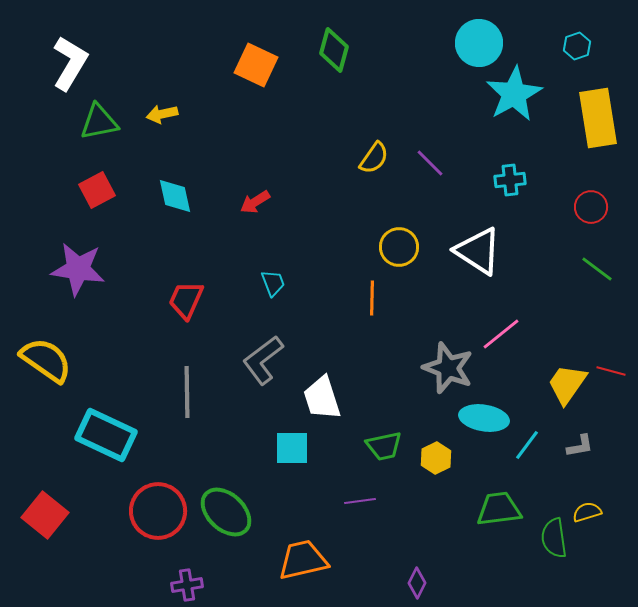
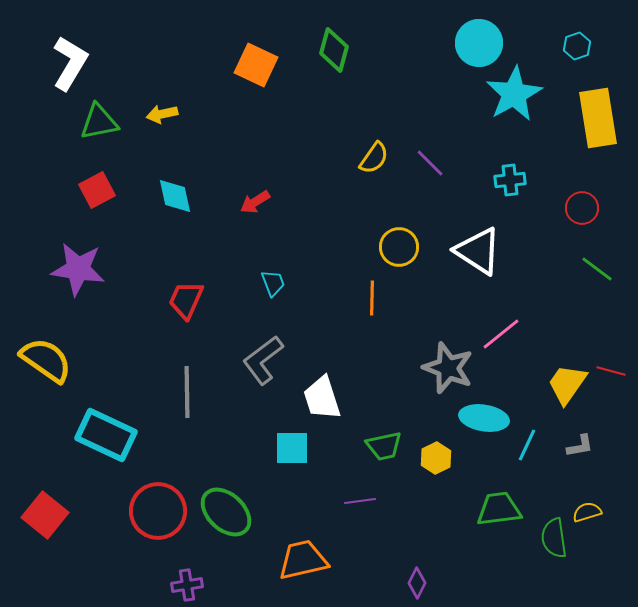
red circle at (591, 207): moved 9 px left, 1 px down
cyan line at (527, 445): rotated 12 degrees counterclockwise
